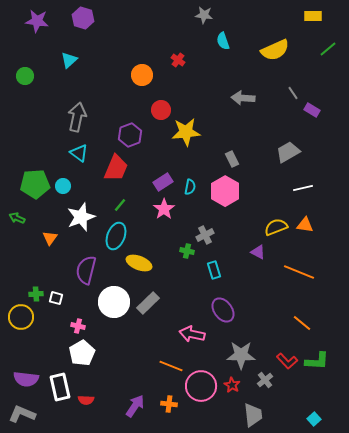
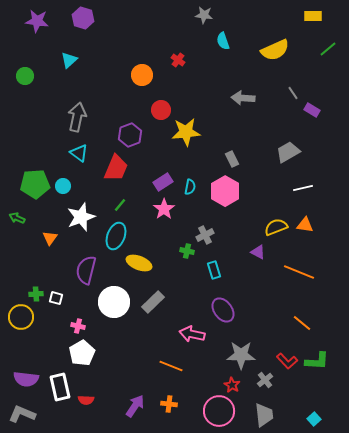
gray rectangle at (148, 303): moved 5 px right, 1 px up
pink circle at (201, 386): moved 18 px right, 25 px down
gray trapezoid at (253, 415): moved 11 px right
